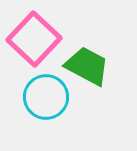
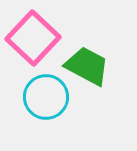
pink square: moved 1 px left, 1 px up
